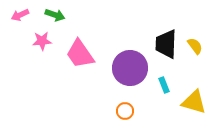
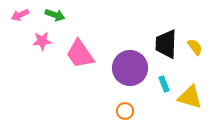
yellow semicircle: moved 1 px down
cyan rectangle: moved 1 px up
yellow triangle: moved 4 px left, 5 px up
